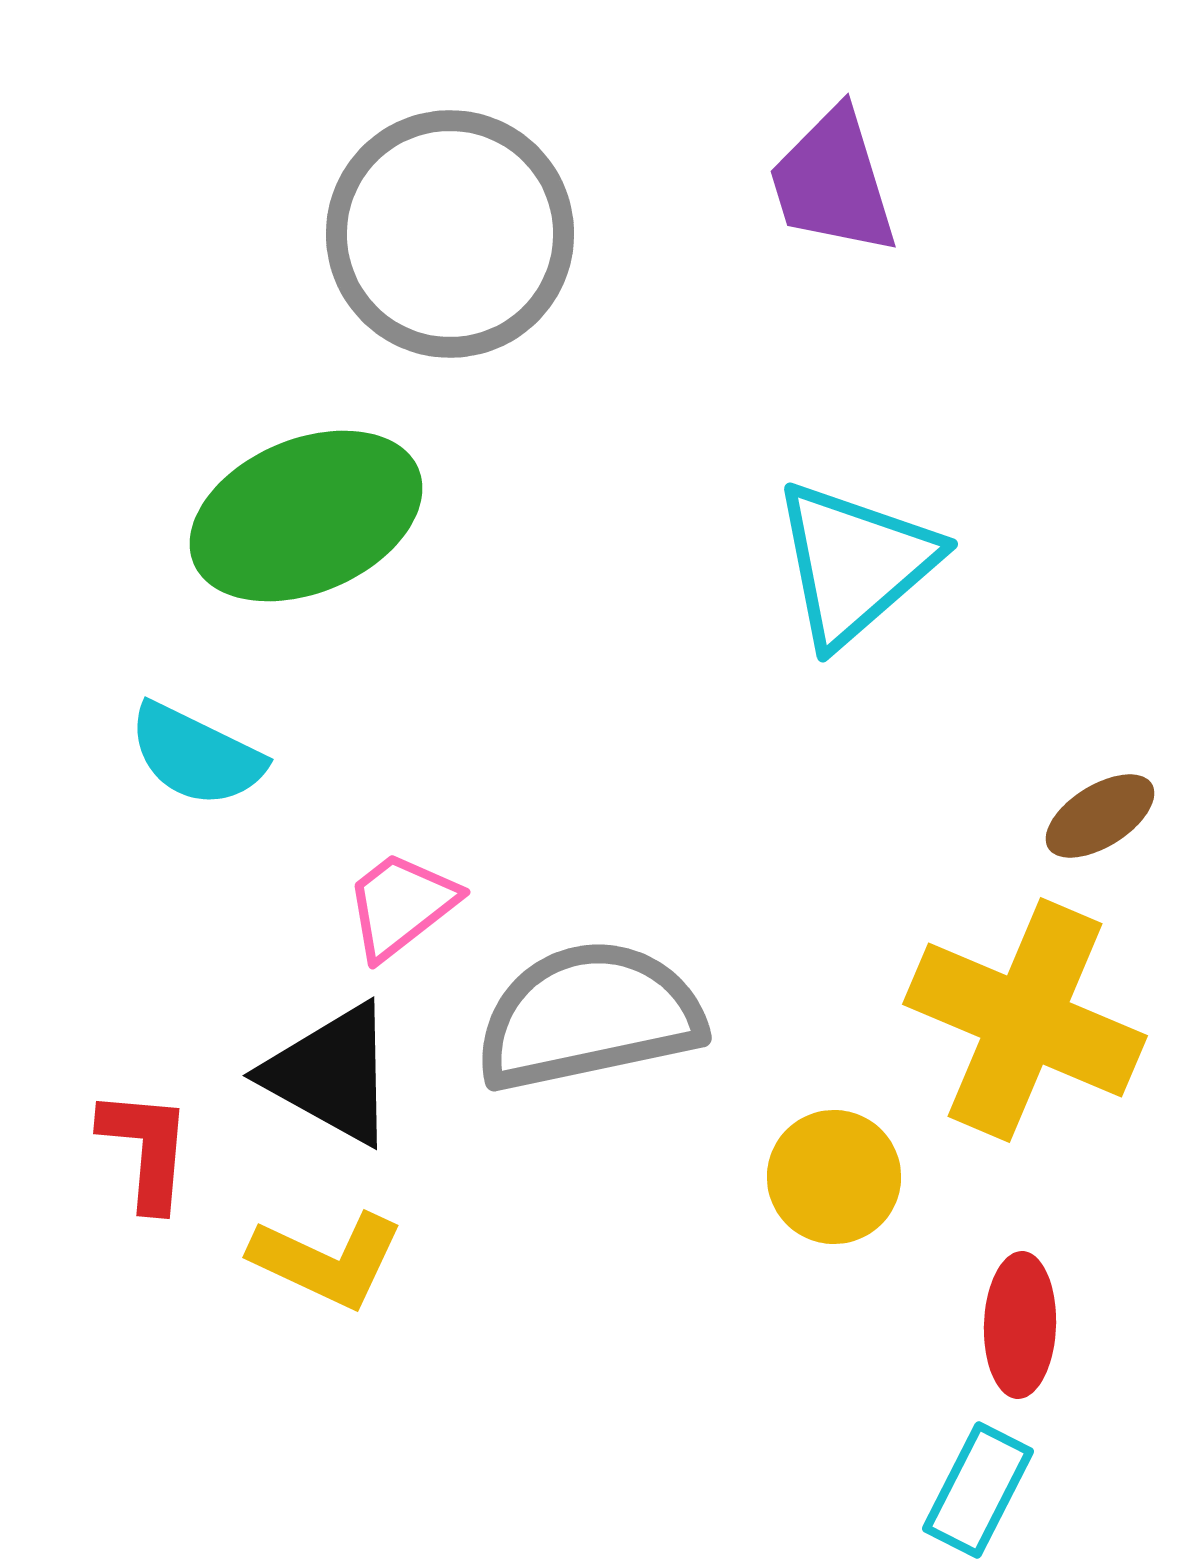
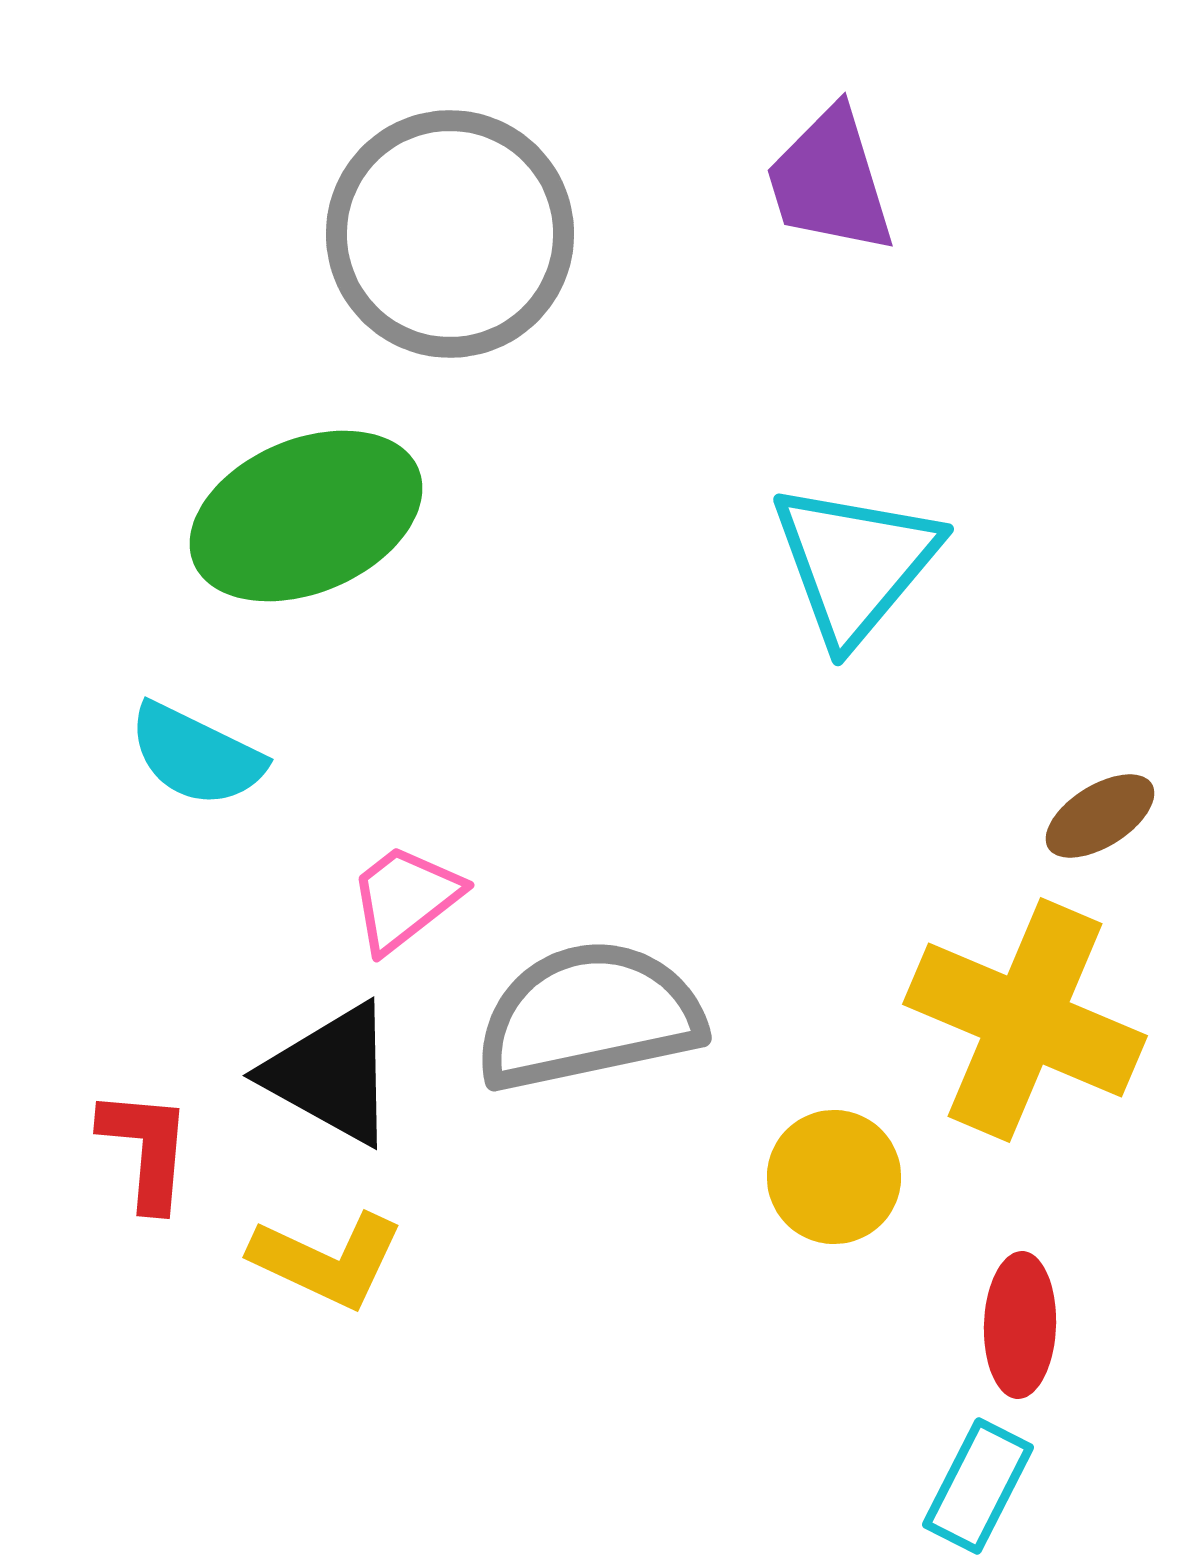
purple trapezoid: moved 3 px left, 1 px up
cyan triangle: rotated 9 degrees counterclockwise
pink trapezoid: moved 4 px right, 7 px up
cyan rectangle: moved 4 px up
